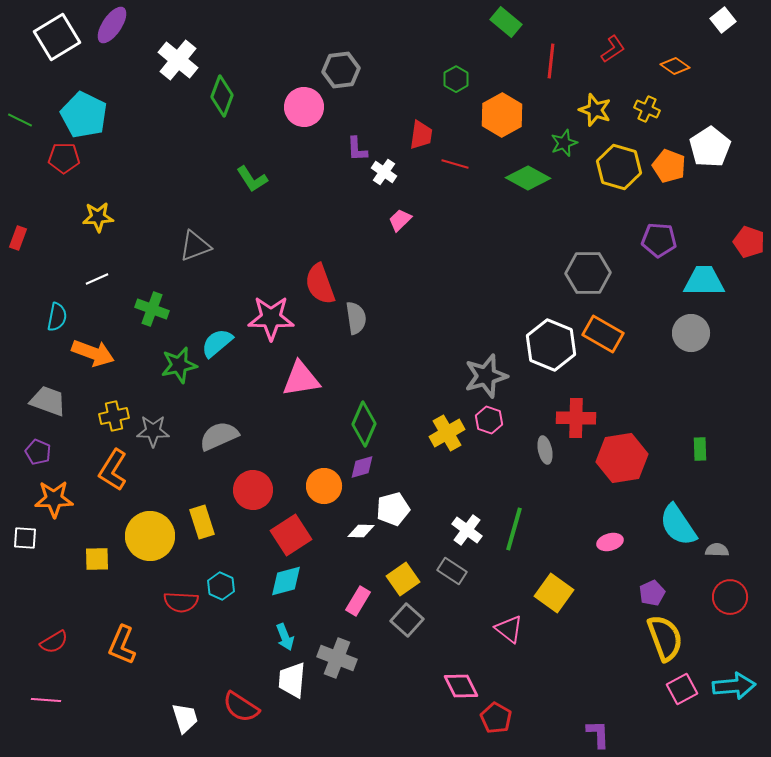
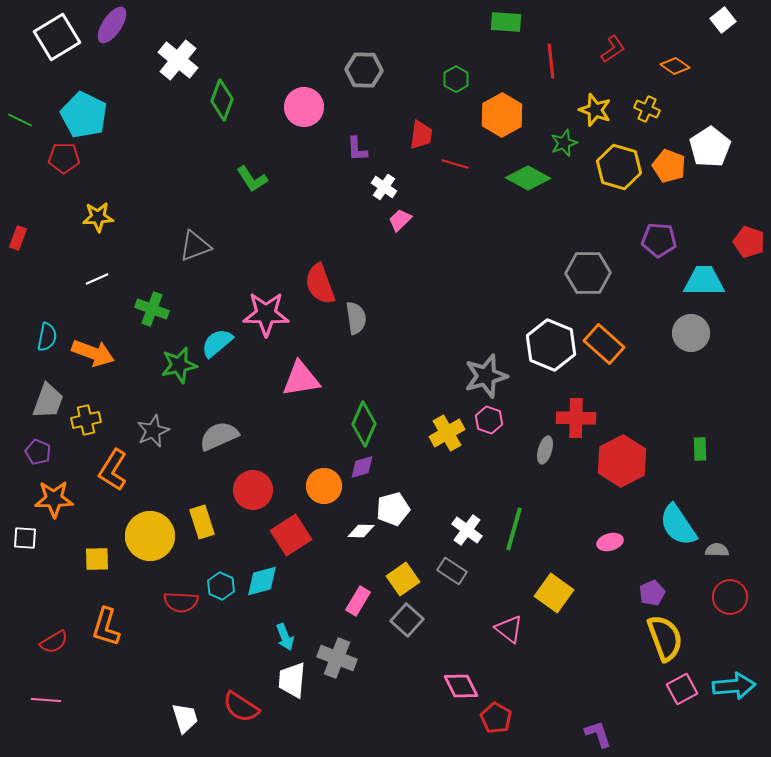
green rectangle at (506, 22): rotated 36 degrees counterclockwise
red line at (551, 61): rotated 12 degrees counterclockwise
gray hexagon at (341, 70): moved 23 px right; rotated 9 degrees clockwise
green diamond at (222, 96): moved 4 px down
white cross at (384, 172): moved 15 px down
cyan semicircle at (57, 317): moved 10 px left, 20 px down
pink star at (271, 318): moved 5 px left, 4 px up
orange rectangle at (603, 334): moved 1 px right, 10 px down; rotated 12 degrees clockwise
gray trapezoid at (48, 401): rotated 90 degrees clockwise
yellow cross at (114, 416): moved 28 px left, 4 px down
gray star at (153, 431): rotated 24 degrees counterclockwise
gray ellipse at (545, 450): rotated 28 degrees clockwise
red hexagon at (622, 458): moved 3 px down; rotated 18 degrees counterclockwise
cyan diamond at (286, 581): moved 24 px left
orange L-shape at (122, 645): moved 16 px left, 18 px up; rotated 6 degrees counterclockwise
purple L-shape at (598, 734): rotated 16 degrees counterclockwise
